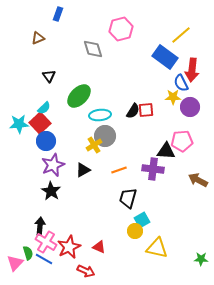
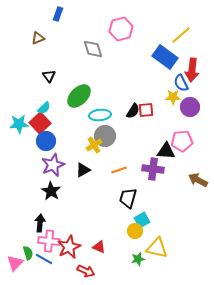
black arrow at (40, 226): moved 3 px up
pink cross at (46, 242): moved 3 px right, 1 px up; rotated 25 degrees counterclockwise
green star at (201, 259): moved 63 px left; rotated 16 degrees counterclockwise
